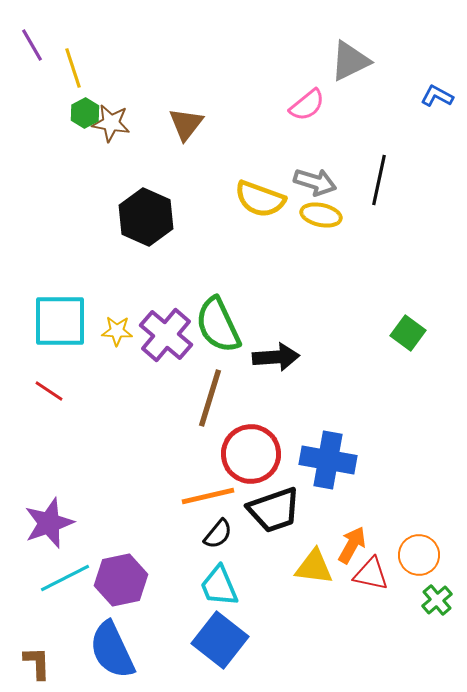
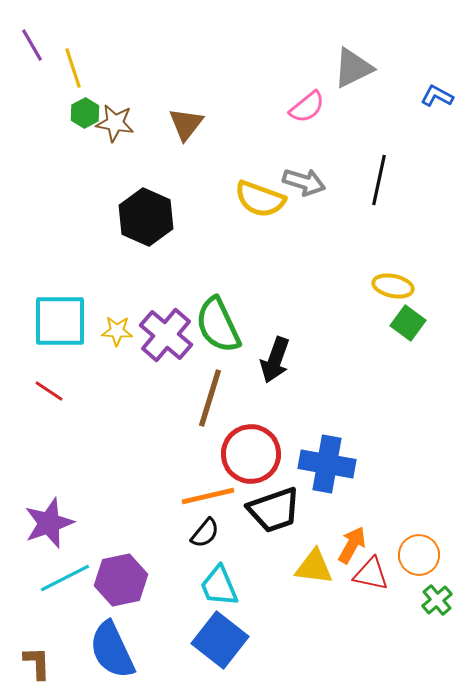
gray triangle: moved 3 px right, 7 px down
pink semicircle: moved 2 px down
brown star: moved 4 px right
gray arrow: moved 11 px left
yellow ellipse: moved 72 px right, 71 px down
green square: moved 10 px up
black arrow: moved 1 px left, 3 px down; rotated 114 degrees clockwise
blue cross: moved 1 px left, 4 px down
black semicircle: moved 13 px left, 1 px up
